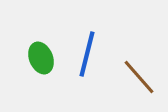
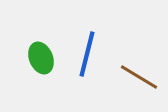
brown line: rotated 18 degrees counterclockwise
